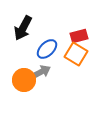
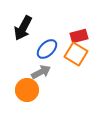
orange circle: moved 3 px right, 10 px down
